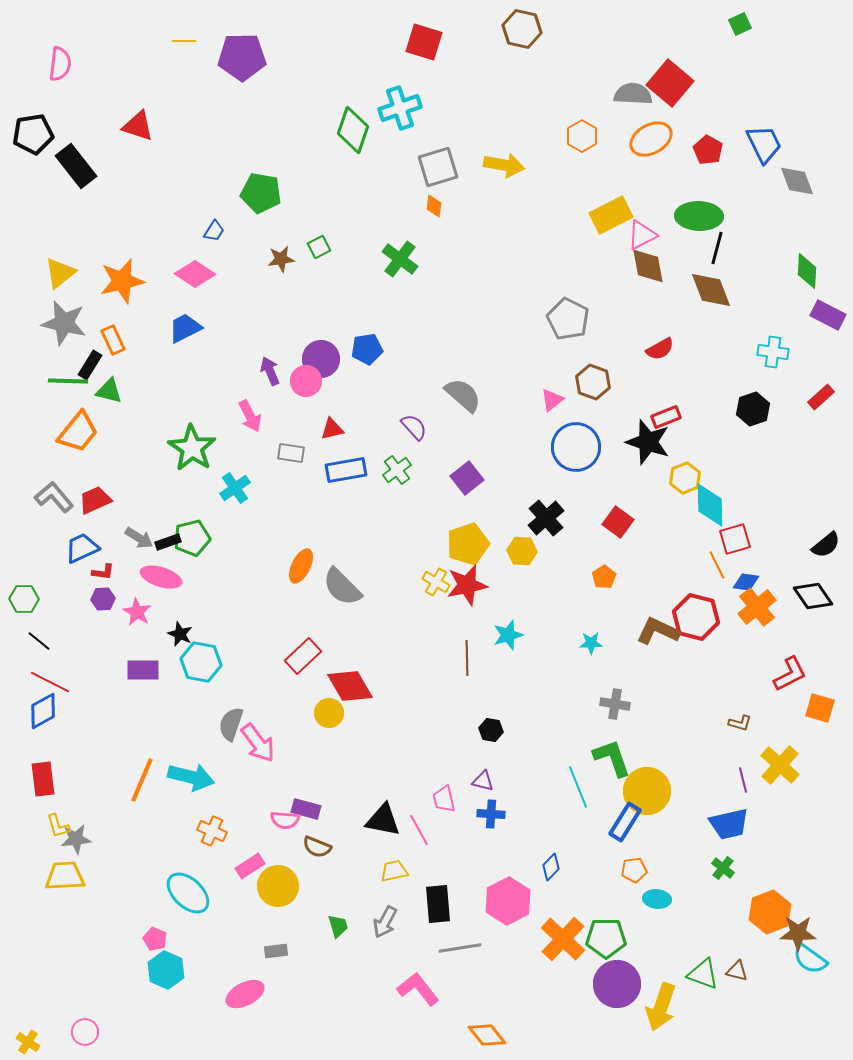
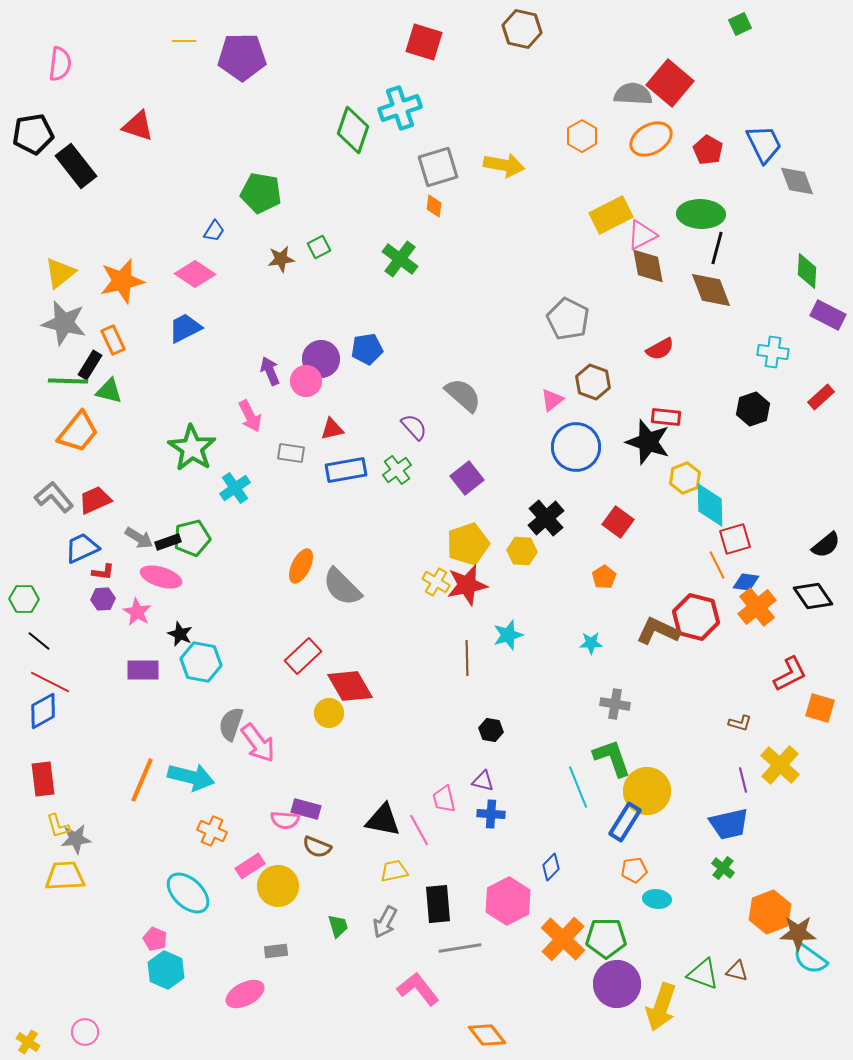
green ellipse at (699, 216): moved 2 px right, 2 px up
red rectangle at (666, 417): rotated 28 degrees clockwise
